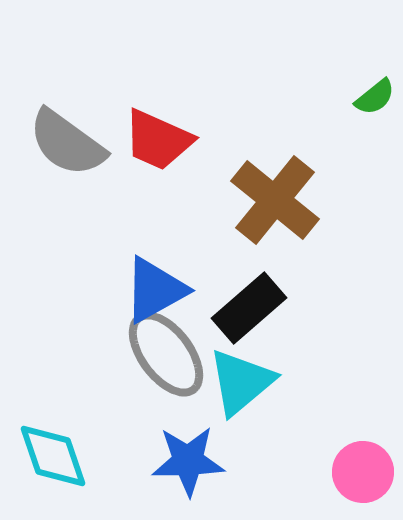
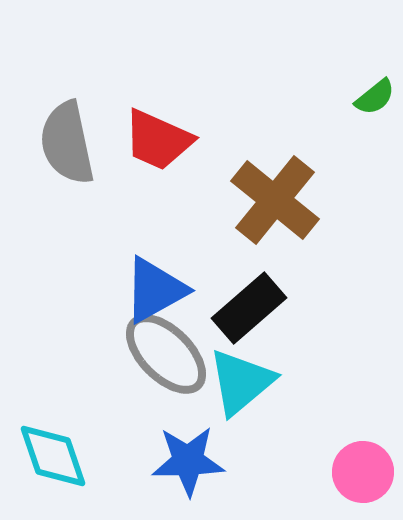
gray semicircle: rotated 42 degrees clockwise
gray ellipse: rotated 8 degrees counterclockwise
